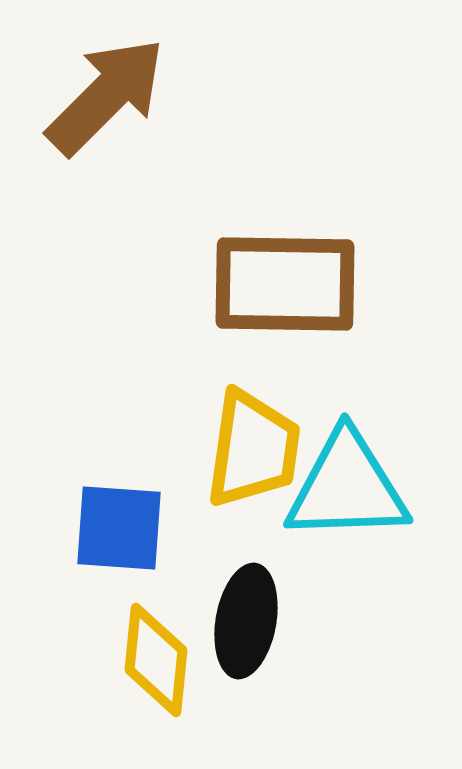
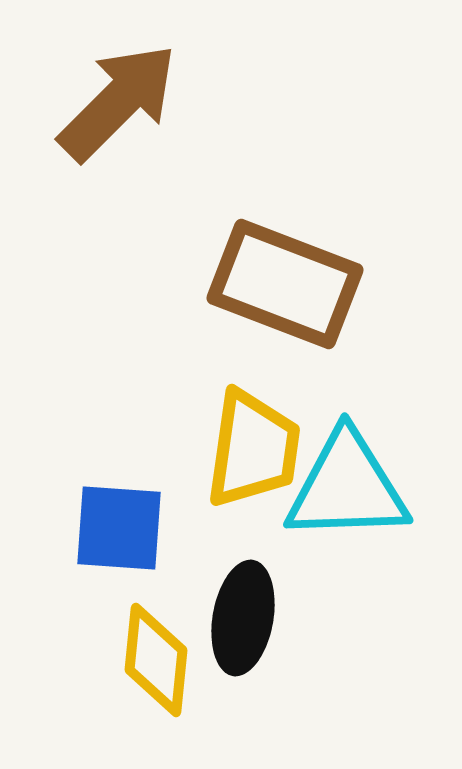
brown arrow: moved 12 px right, 6 px down
brown rectangle: rotated 20 degrees clockwise
black ellipse: moved 3 px left, 3 px up
